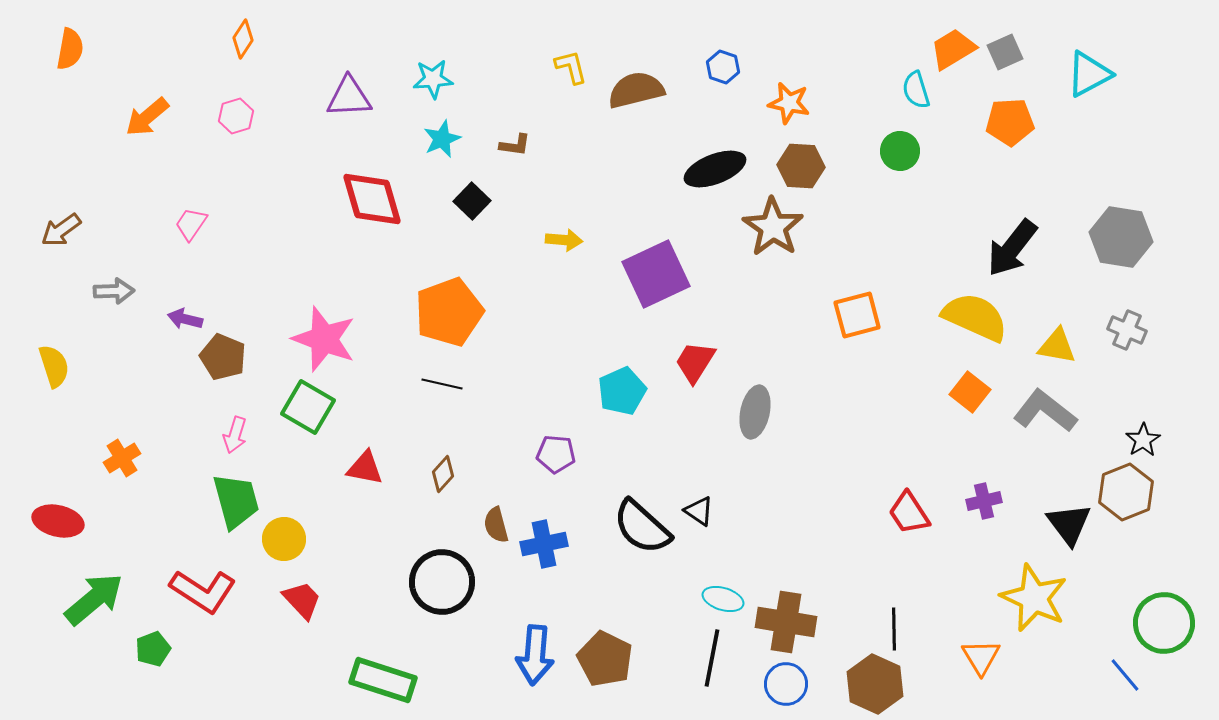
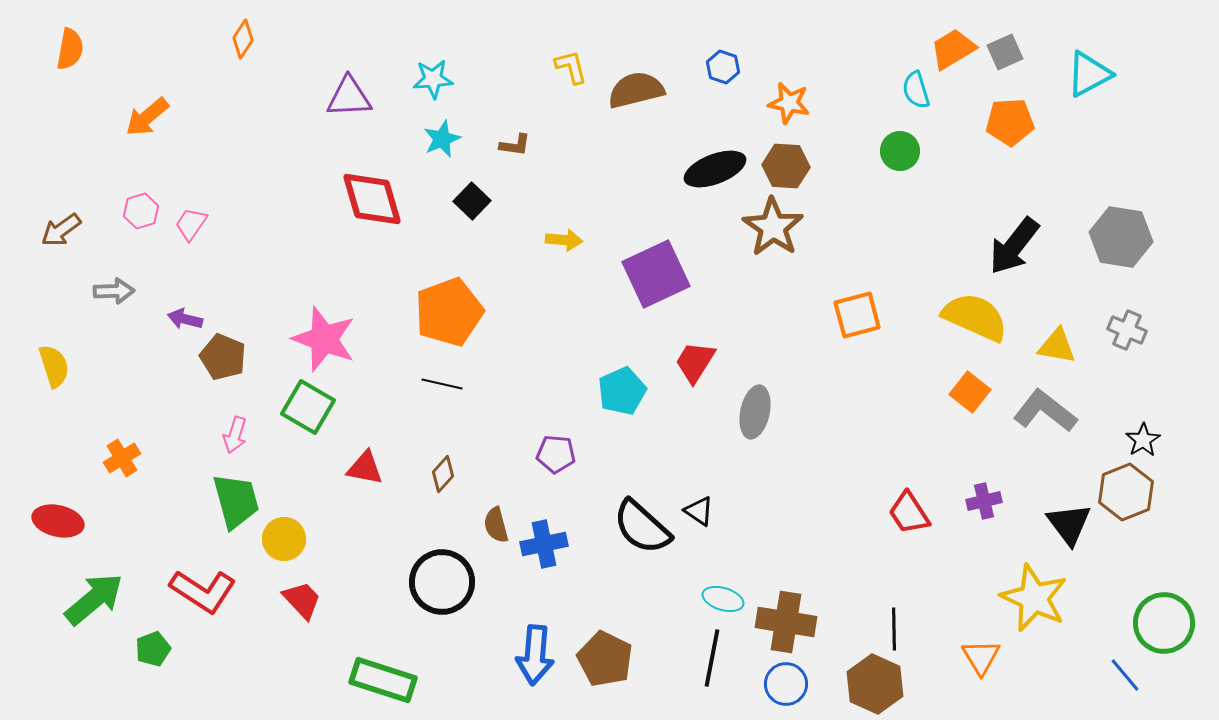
pink hexagon at (236, 116): moved 95 px left, 95 px down
brown hexagon at (801, 166): moved 15 px left
black arrow at (1012, 248): moved 2 px right, 2 px up
